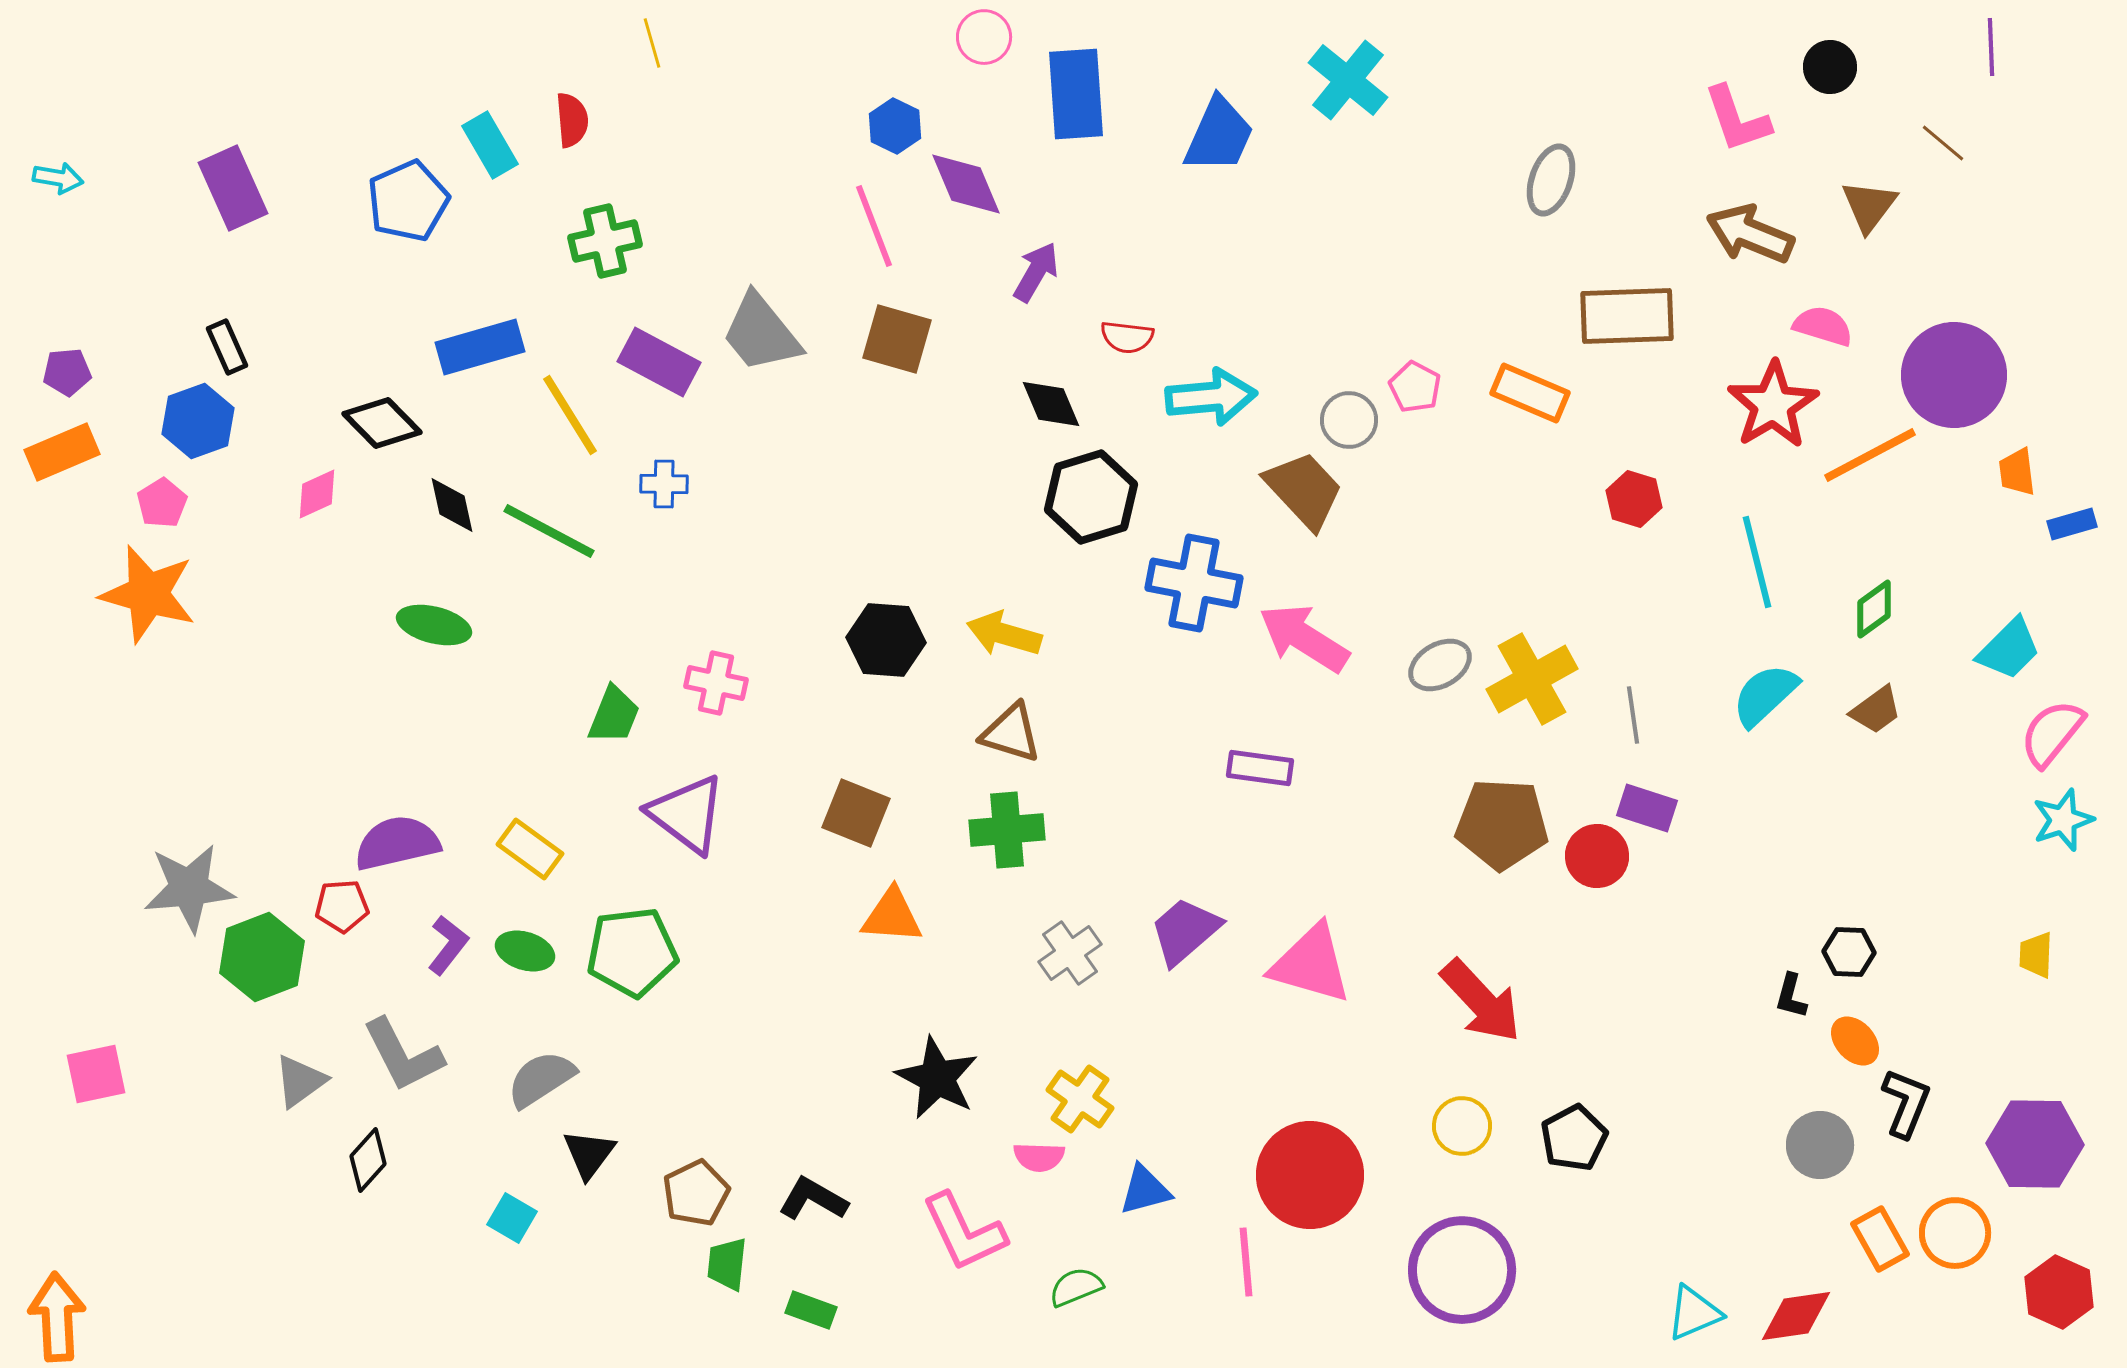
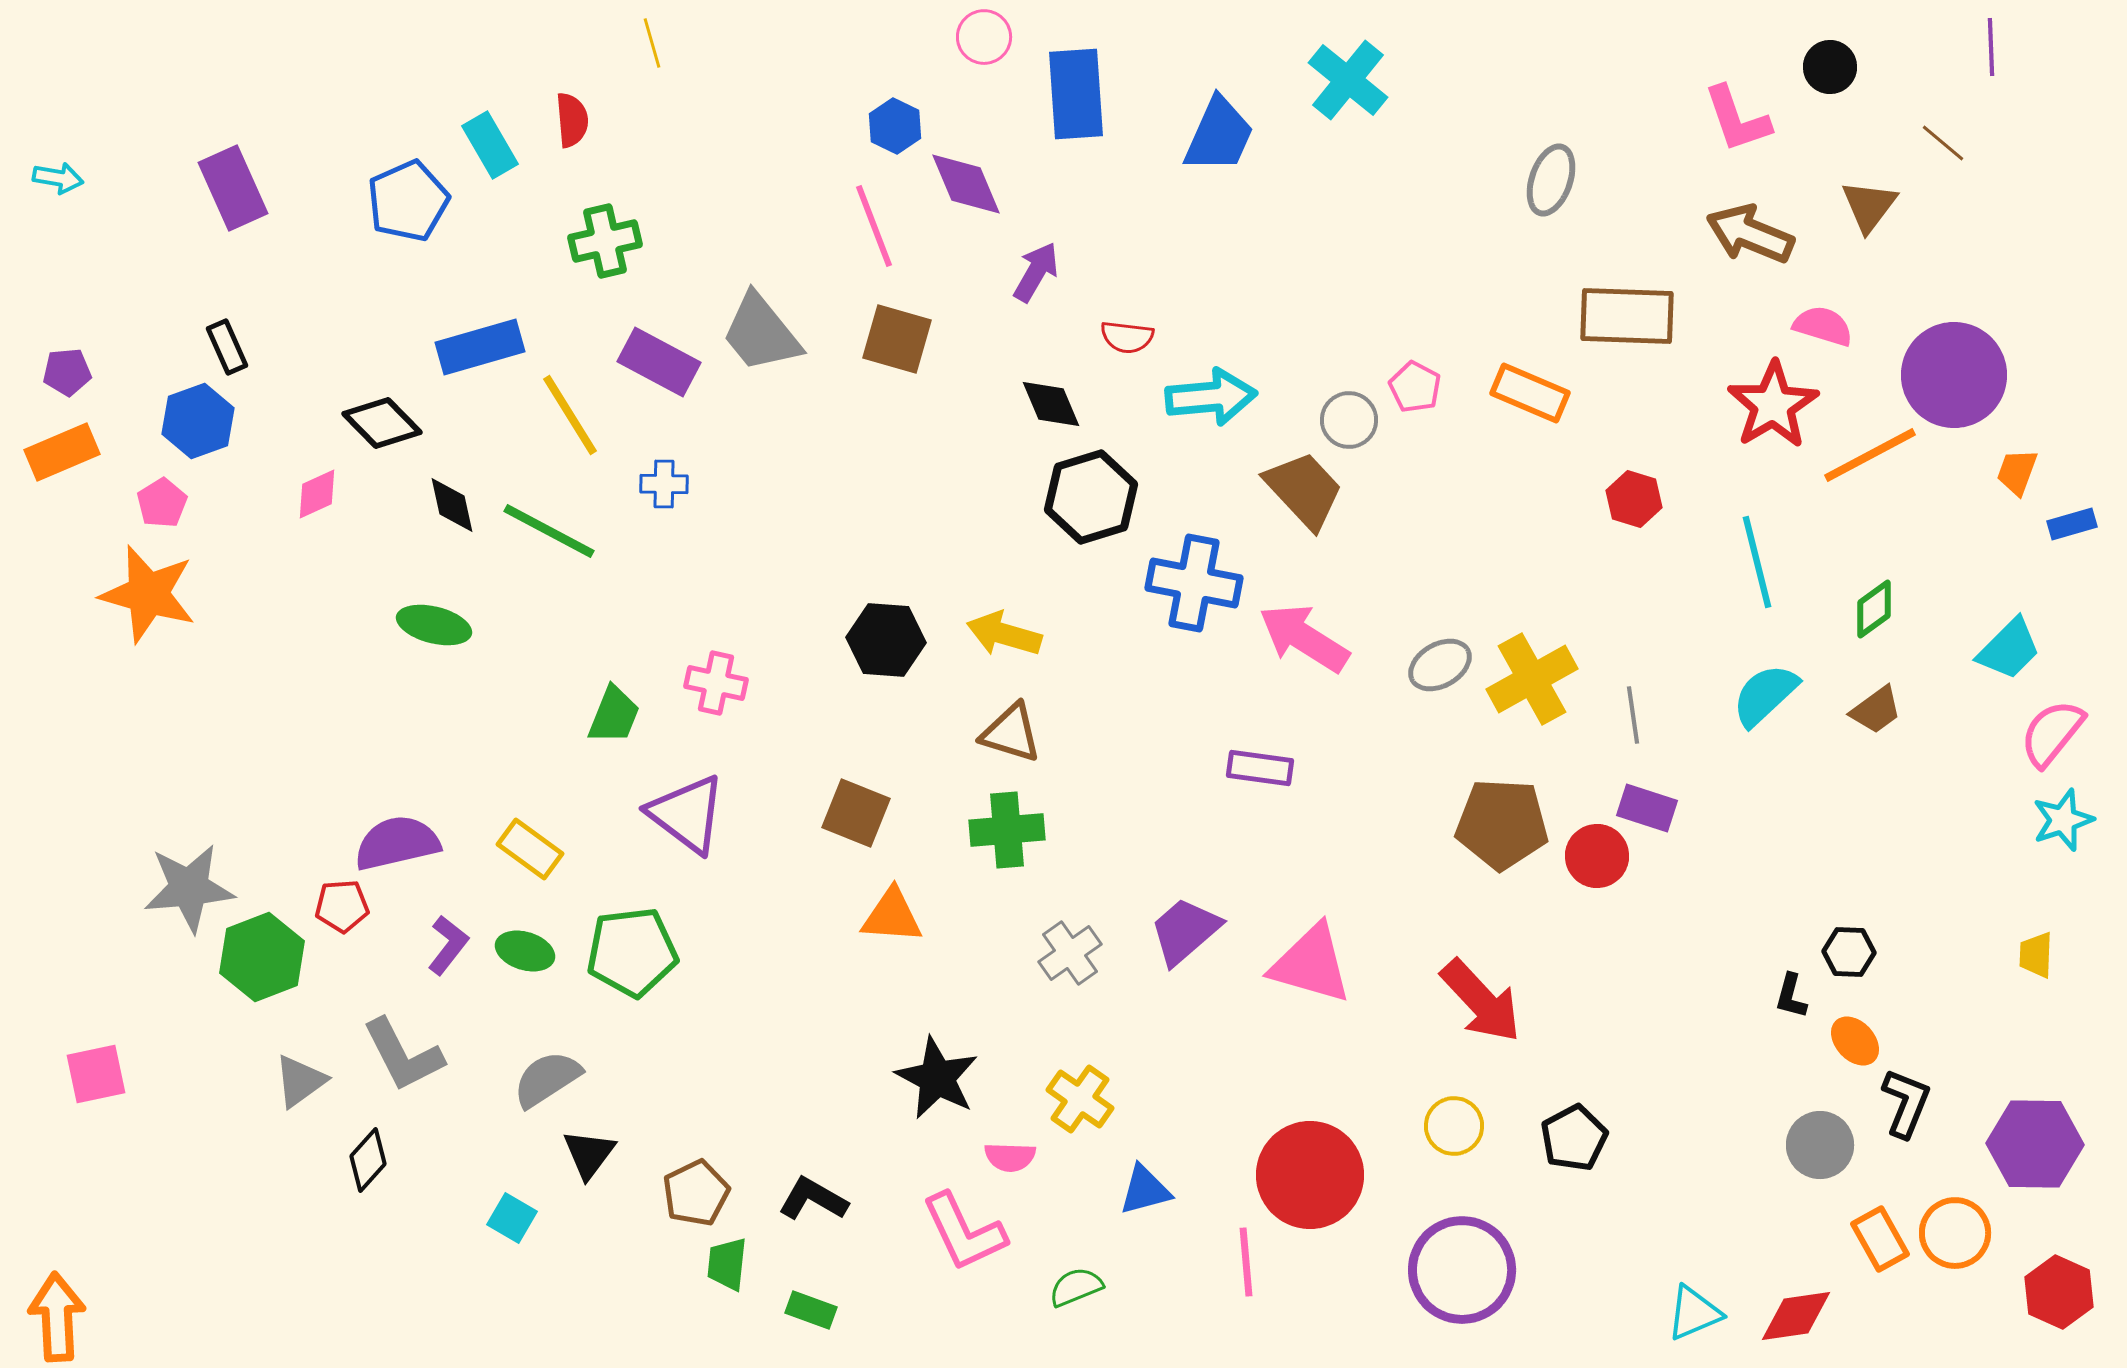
brown rectangle at (1627, 316): rotated 4 degrees clockwise
orange trapezoid at (2017, 472): rotated 27 degrees clockwise
gray semicircle at (541, 1079): moved 6 px right
yellow circle at (1462, 1126): moved 8 px left
pink semicircle at (1039, 1157): moved 29 px left
